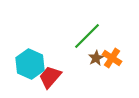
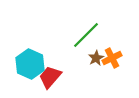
green line: moved 1 px left, 1 px up
orange cross: rotated 30 degrees clockwise
